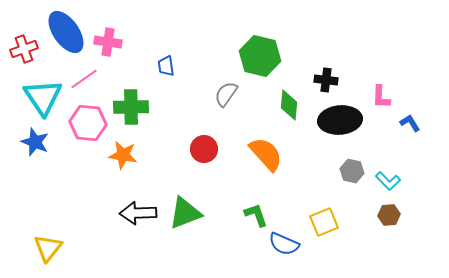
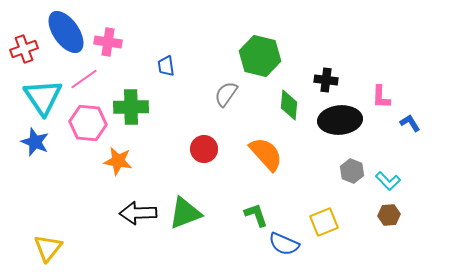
orange star: moved 5 px left, 6 px down
gray hexagon: rotated 10 degrees clockwise
